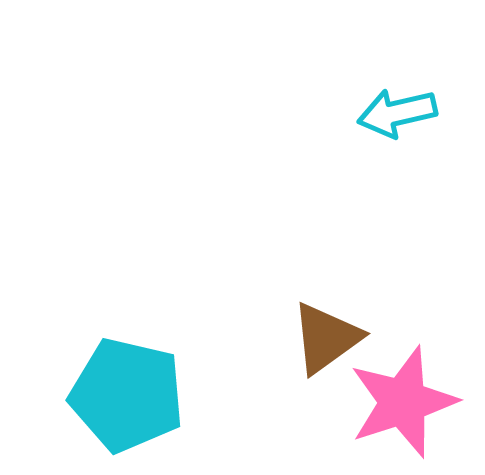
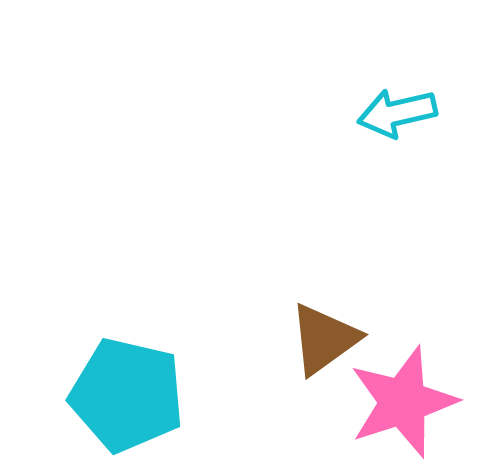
brown triangle: moved 2 px left, 1 px down
